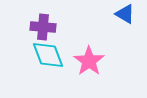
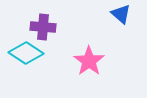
blue triangle: moved 4 px left; rotated 10 degrees clockwise
cyan diamond: moved 22 px left, 2 px up; rotated 36 degrees counterclockwise
